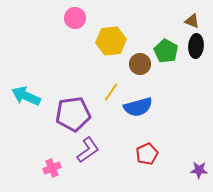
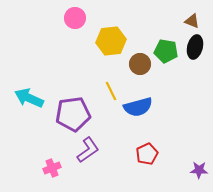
black ellipse: moved 1 px left, 1 px down; rotated 10 degrees clockwise
green pentagon: rotated 20 degrees counterclockwise
yellow line: moved 1 px up; rotated 60 degrees counterclockwise
cyan arrow: moved 3 px right, 2 px down
